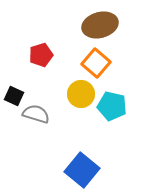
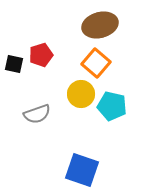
black square: moved 32 px up; rotated 12 degrees counterclockwise
gray semicircle: moved 1 px right; rotated 144 degrees clockwise
blue square: rotated 20 degrees counterclockwise
